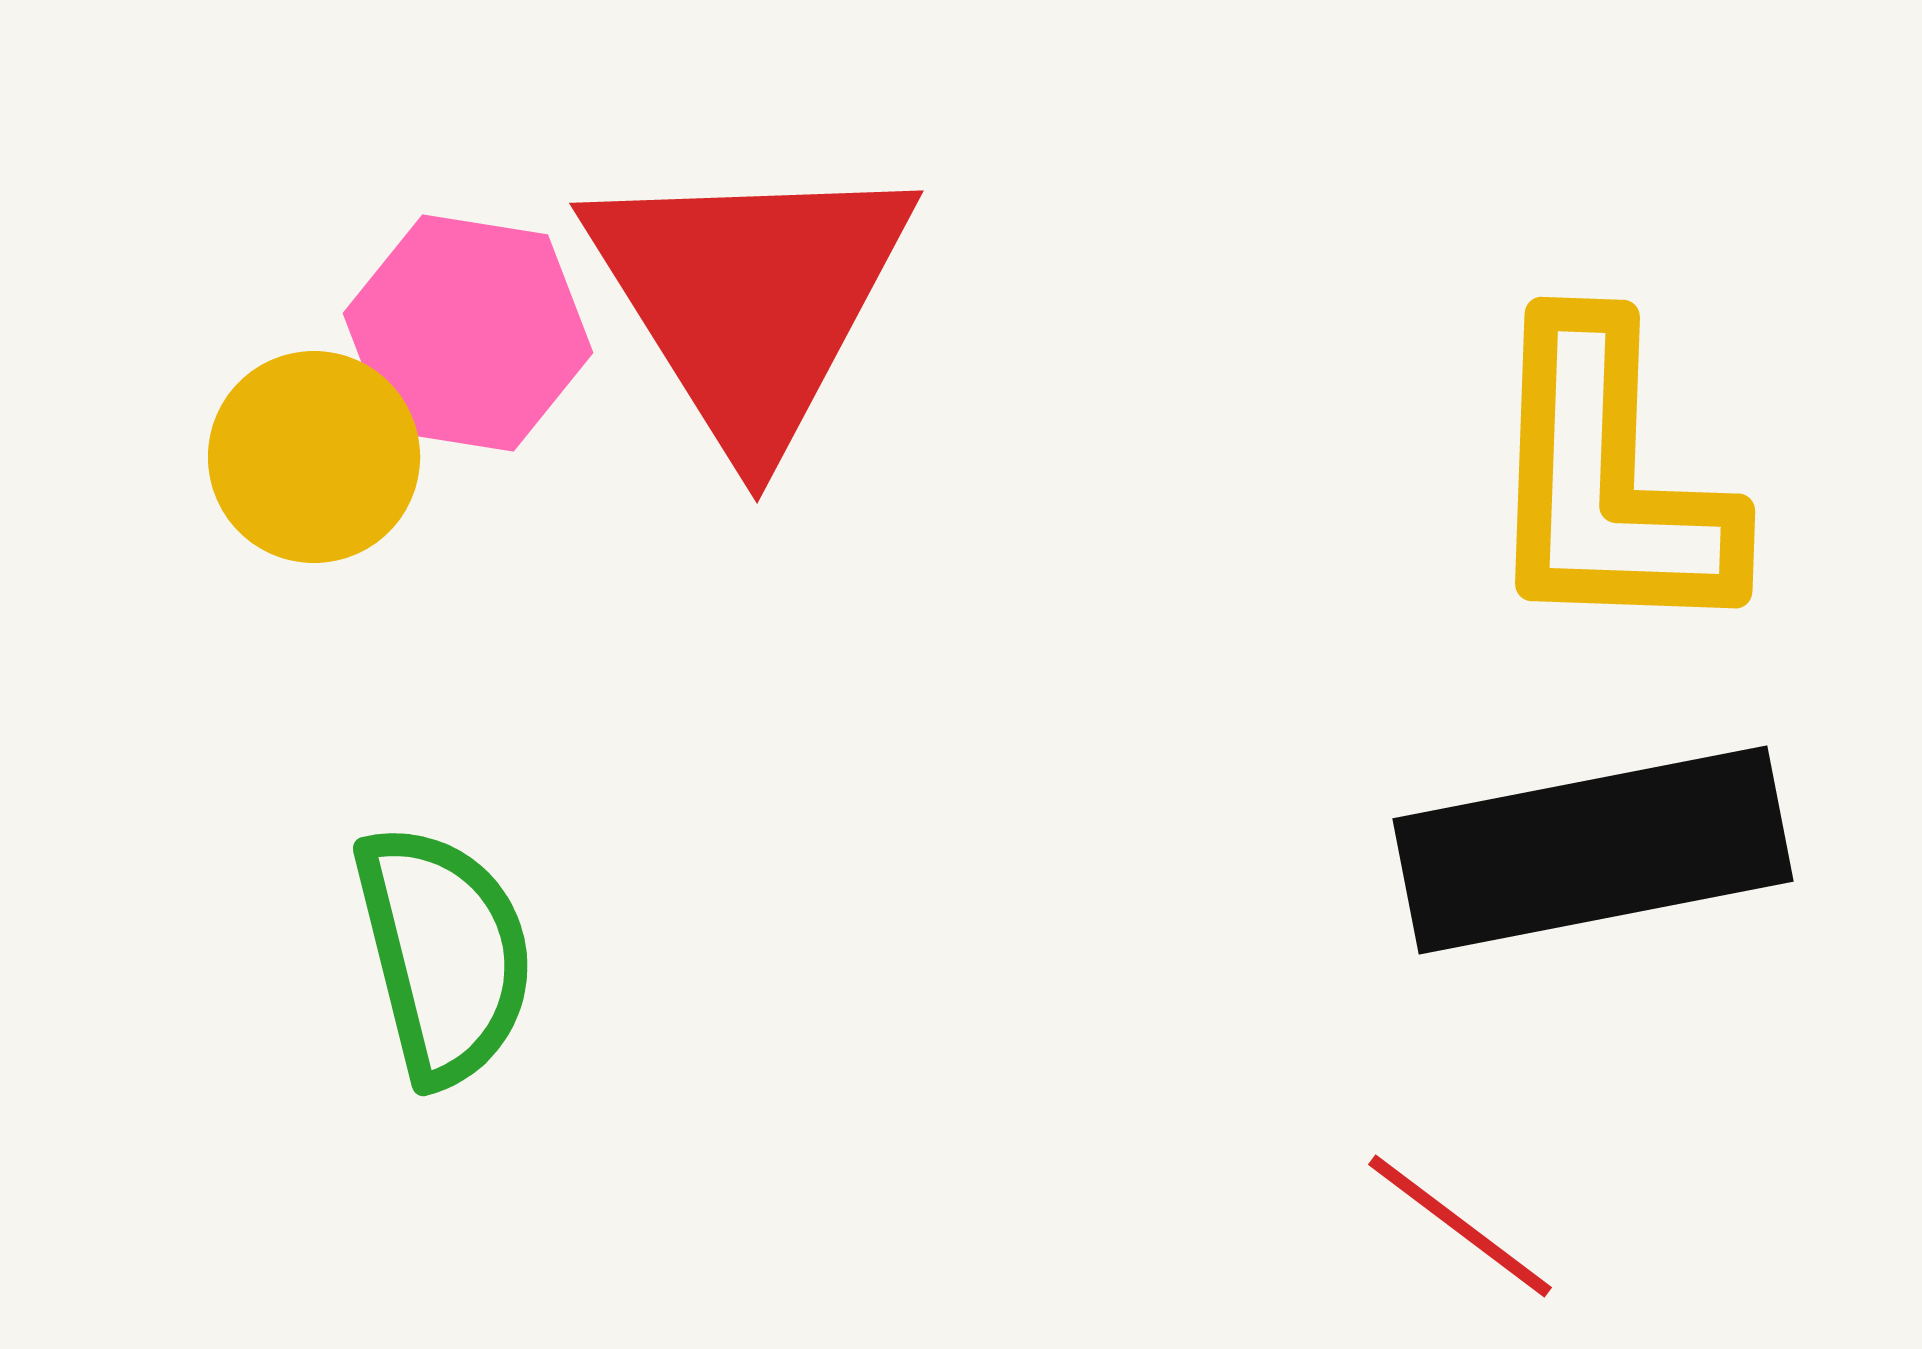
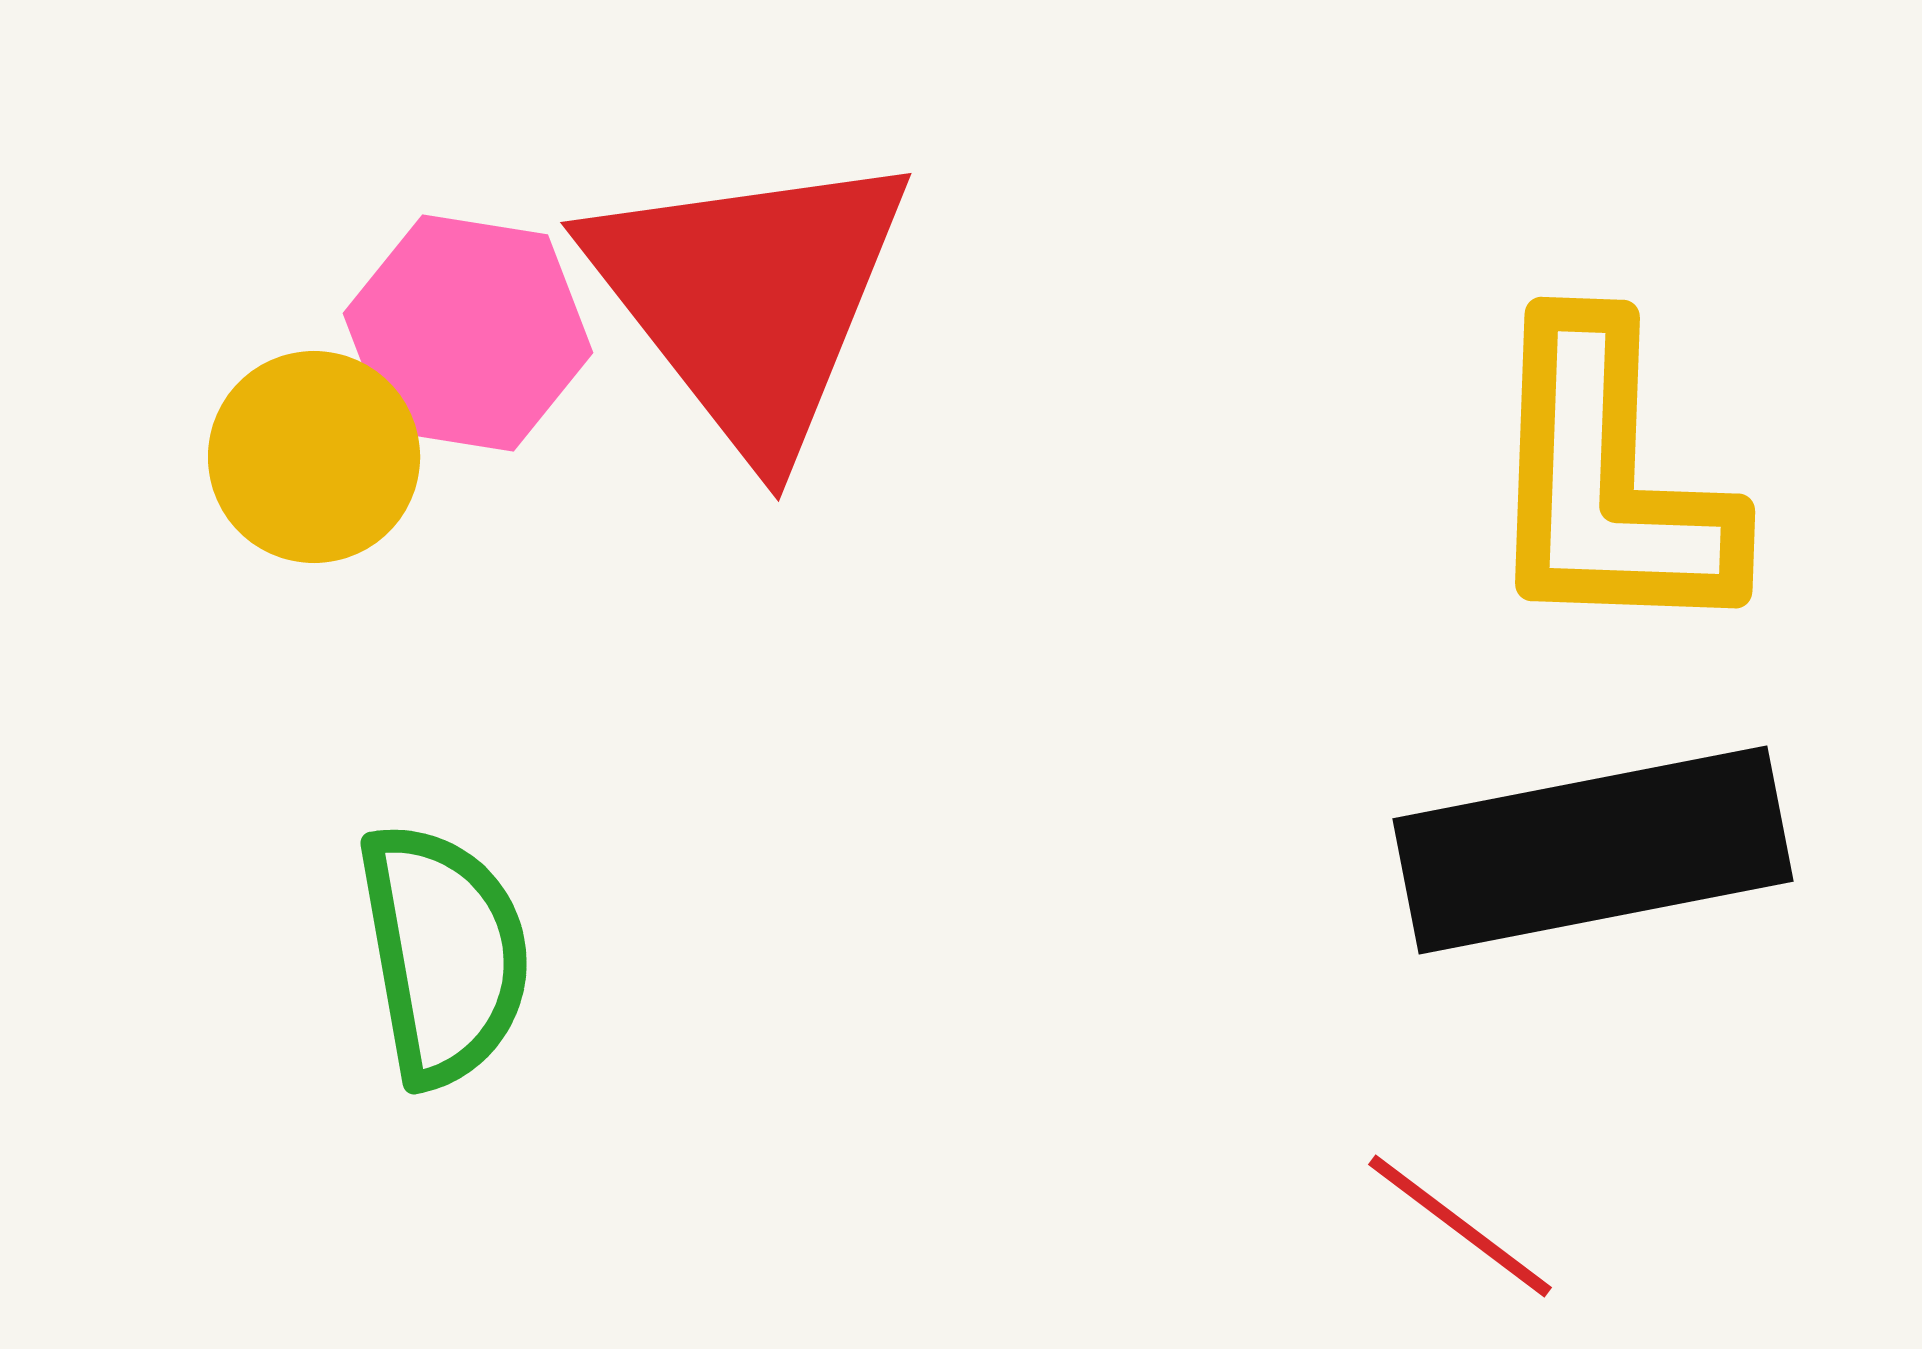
red triangle: rotated 6 degrees counterclockwise
green semicircle: rotated 4 degrees clockwise
